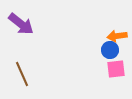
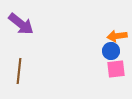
blue circle: moved 1 px right, 1 px down
brown line: moved 3 px left, 3 px up; rotated 30 degrees clockwise
